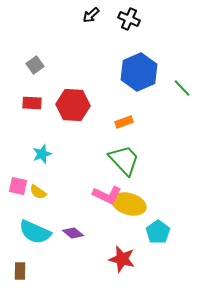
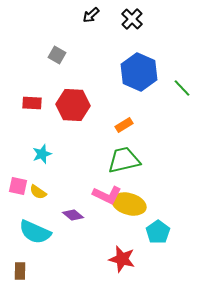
black cross: moved 3 px right; rotated 20 degrees clockwise
gray square: moved 22 px right, 10 px up; rotated 24 degrees counterclockwise
blue hexagon: rotated 12 degrees counterclockwise
orange rectangle: moved 3 px down; rotated 12 degrees counterclockwise
green trapezoid: rotated 60 degrees counterclockwise
purple diamond: moved 18 px up
